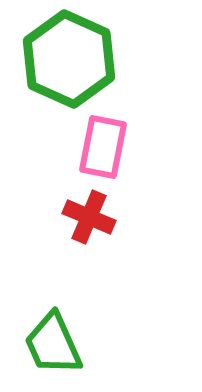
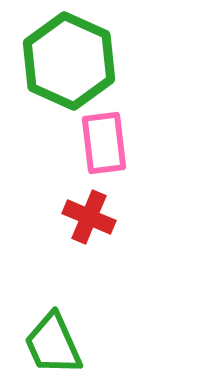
green hexagon: moved 2 px down
pink rectangle: moved 1 px right, 4 px up; rotated 18 degrees counterclockwise
